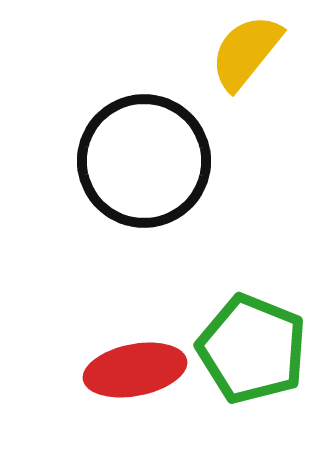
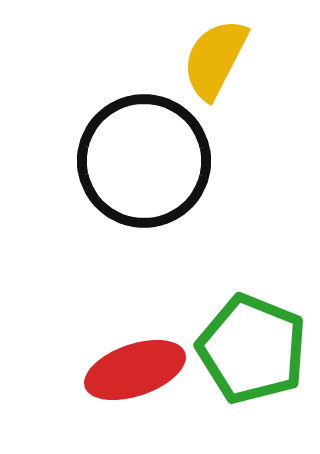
yellow semicircle: moved 31 px left, 7 px down; rotated 12 degrees counterclockwise
red ellipse: rotated 8 degrees counterclockwise
